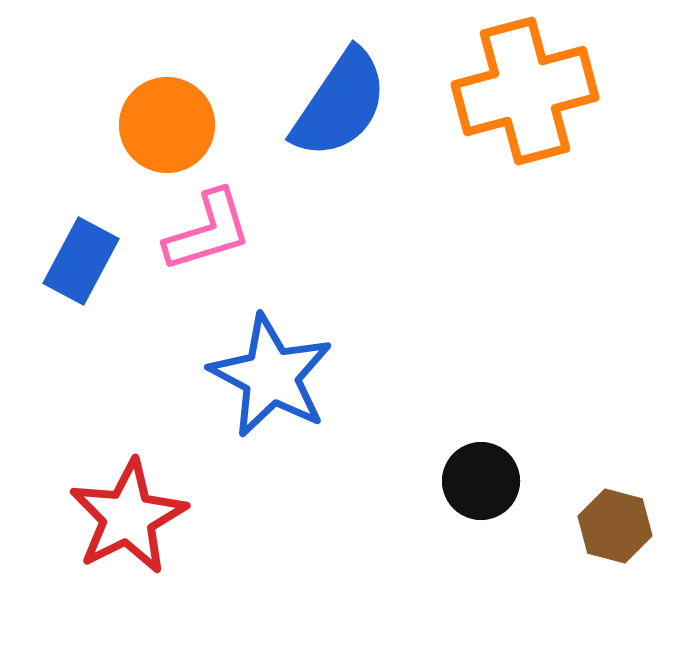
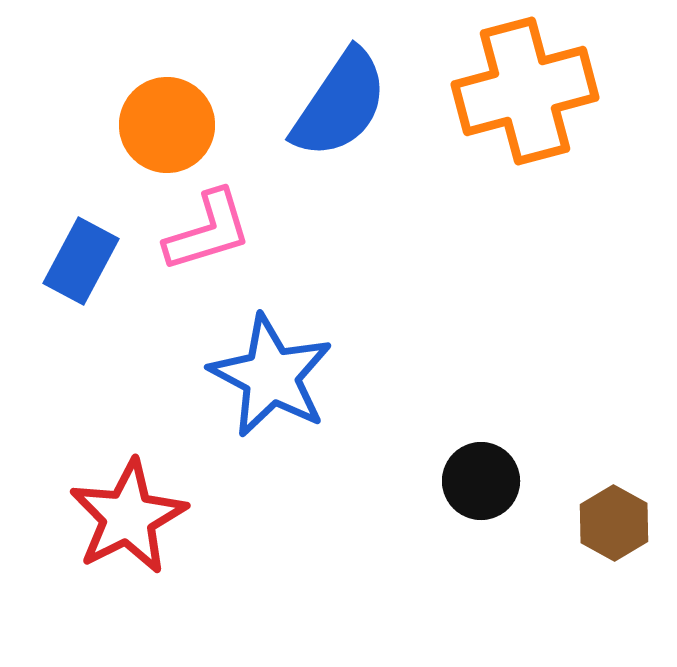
brown hexagon: moved 1 px left, 3 px up; rotated 14 degrees clockwise
